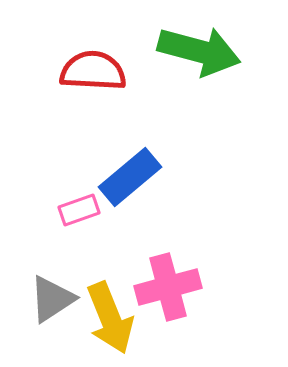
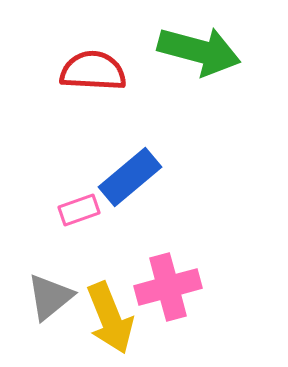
gray triangle: moved 2 px left, 2 px up; rotated 6 degrees counterclockwise
